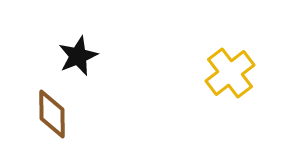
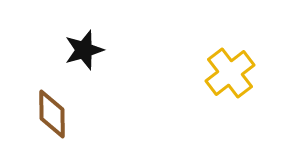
black star: moved 6 px right, 6 px up; rotated 6 degrees clockwise
